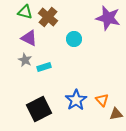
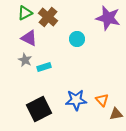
green triangle: moved 1 px down; rotated 42 degrees counterclockwise
cyan circle: moved 3 px right
blue star: rotated 30 degrees clockwise
